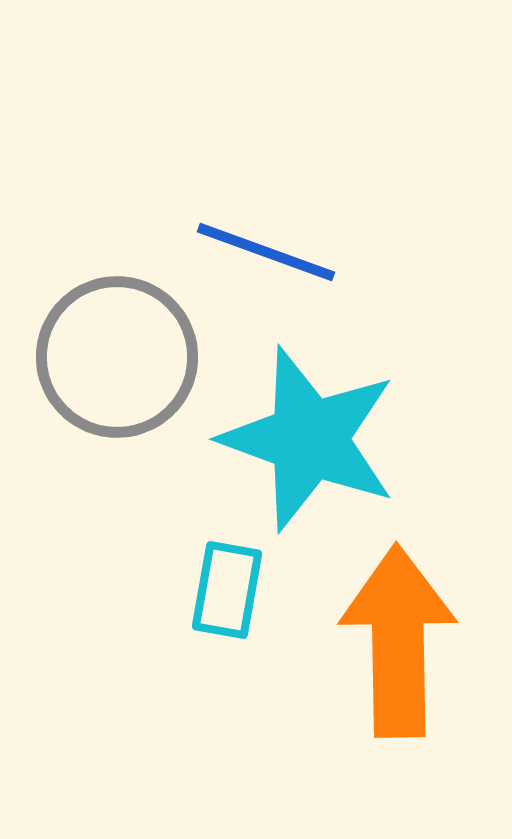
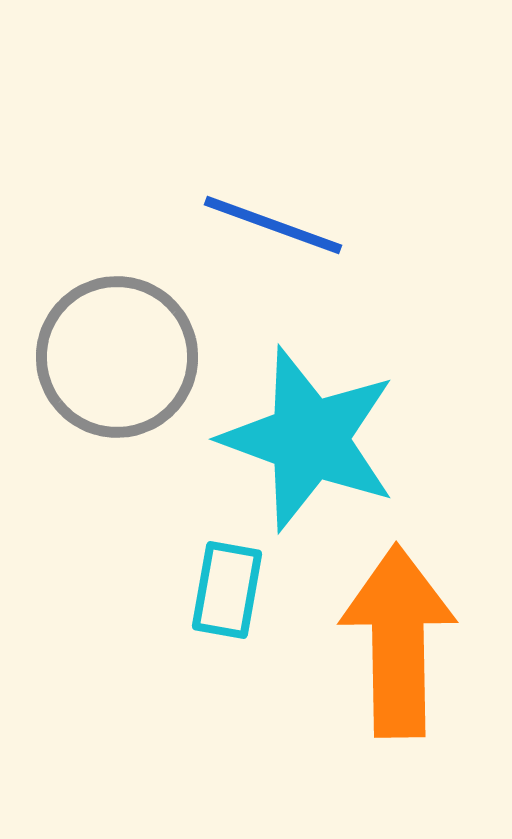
blue line: moved 7 px right, 27 px up
